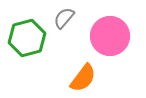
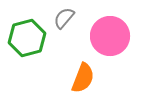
orange semicircle: rotated 16 degrees counterclockwise
